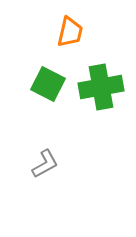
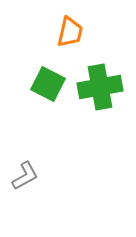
green cross: moved 1 px left
gray L-shape: moved 20 px left, 12 px down
